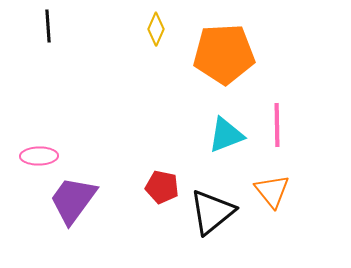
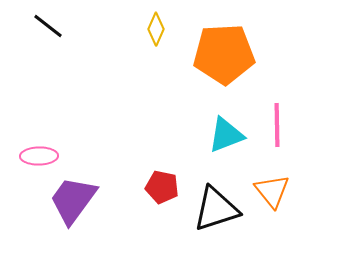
black line: rotated 48 degrees counterclockwise
black triangle: moved 4 px right, 3 px up; rotated 21 degrees clockwise
